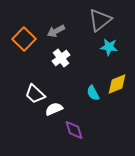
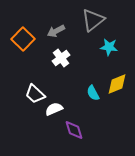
gray triangle: moved 7 px left
orange square: moved 1 px left
